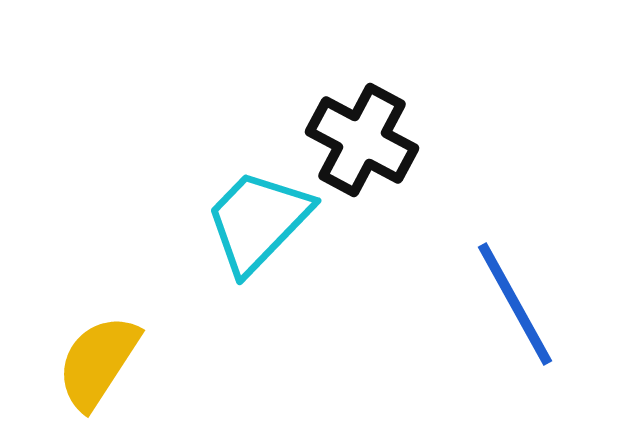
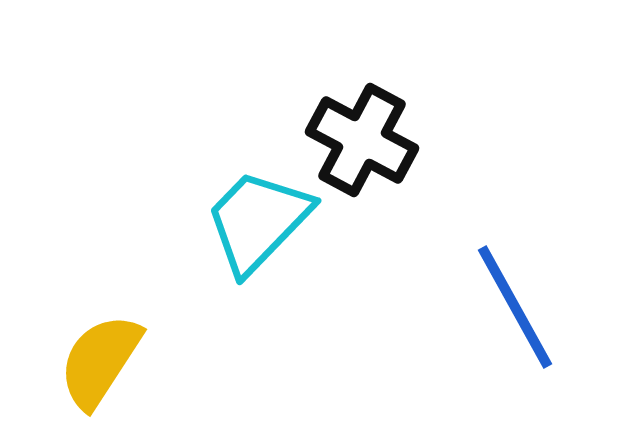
blue line: moved 3 px down
yellow semicircle: moved 2 px right, 1 px up
